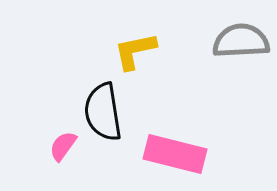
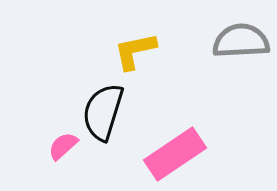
black semicircle: rotated 26 degrees clockwise
pink semicircle: rotated 12 degrees clockwise
pink rectangle: rotated 48 degrees counterclockwise
